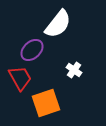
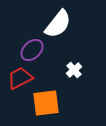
white cross: rotated 14 degrees clockwise
red trapezoid: rotated 88 degrees counterclockwise
orange square: rotated 12 degrees clockwise
